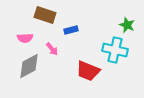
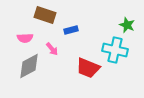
red trapezoid: moved 3 px up
